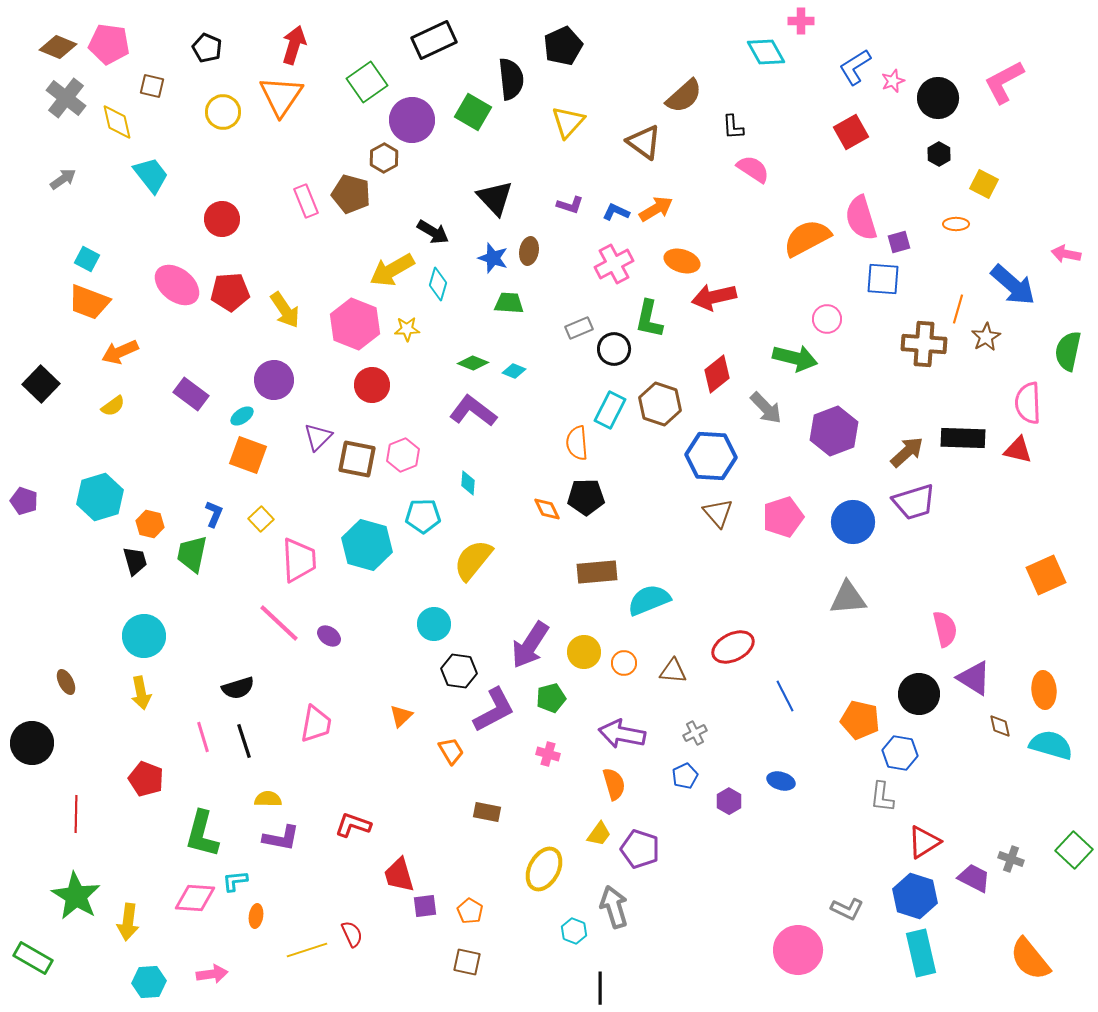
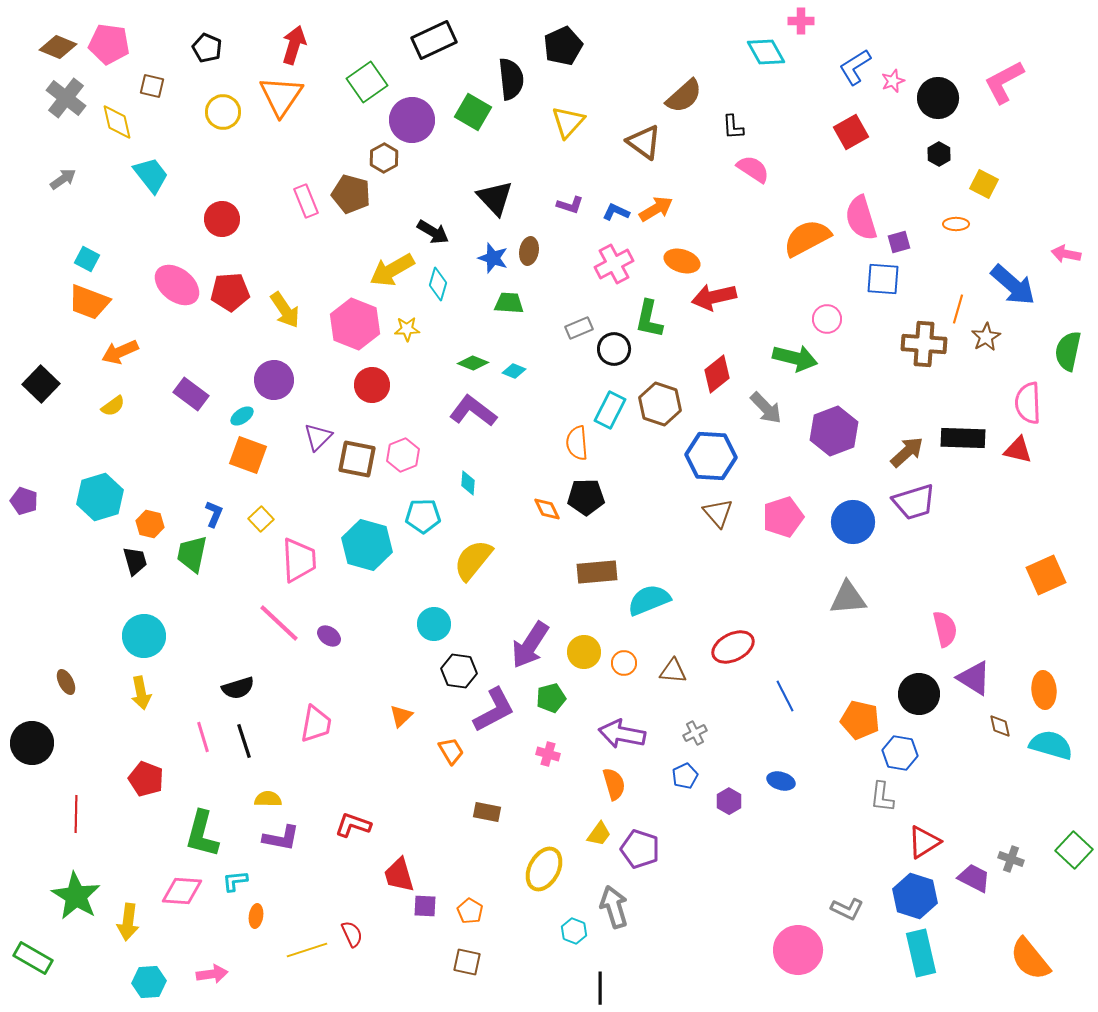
pink diamond at (195, 898): moved 13 px left, 7 px up
purple square at (425, 906): rotated 10 degrees clockwise
